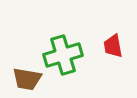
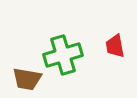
red trapezoid: moved 2 px right
